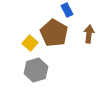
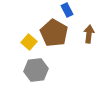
yellow square: moved 1 px left, 1 px up
gray hexagon: rotated 10 degrees clockwise
